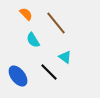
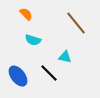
brown line: moved 20 px right
cyan semicircle: rotated 42 degrees counterclockwise
cyan triangle: rotated 24 degrees counterclockwise
black line: moved 1 px down
